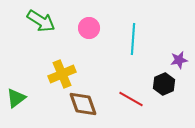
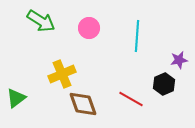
cyan line: moved 4 px right, 3 px up
